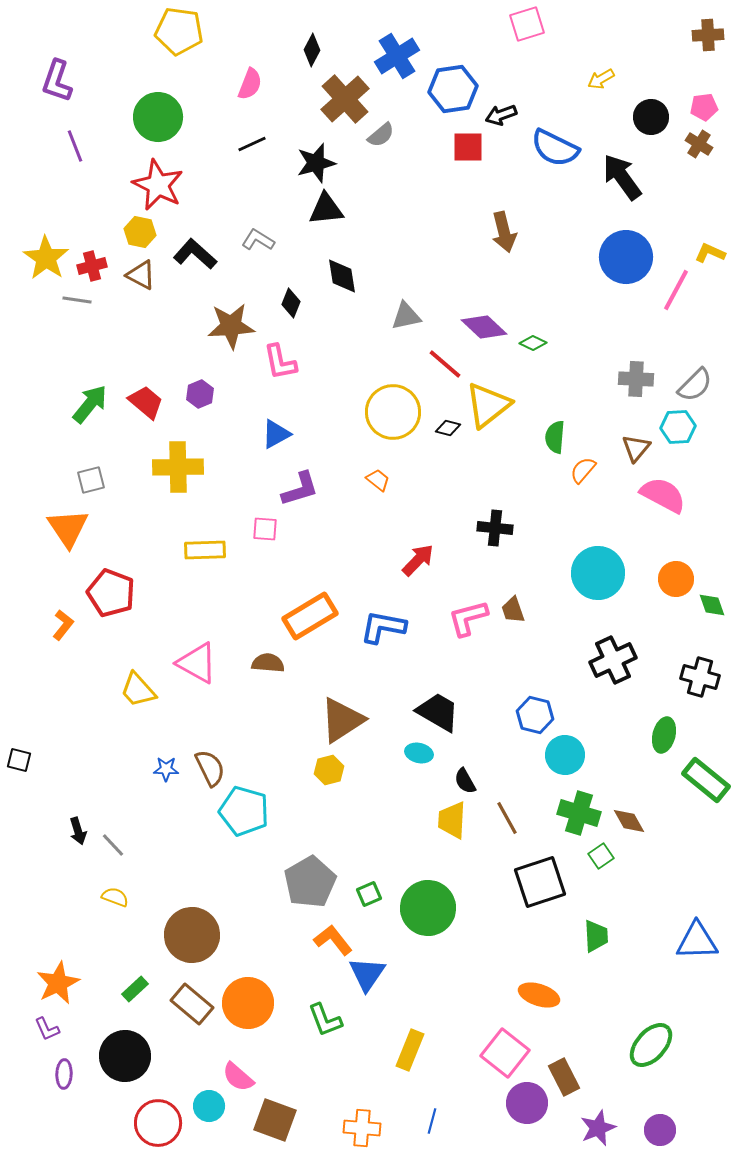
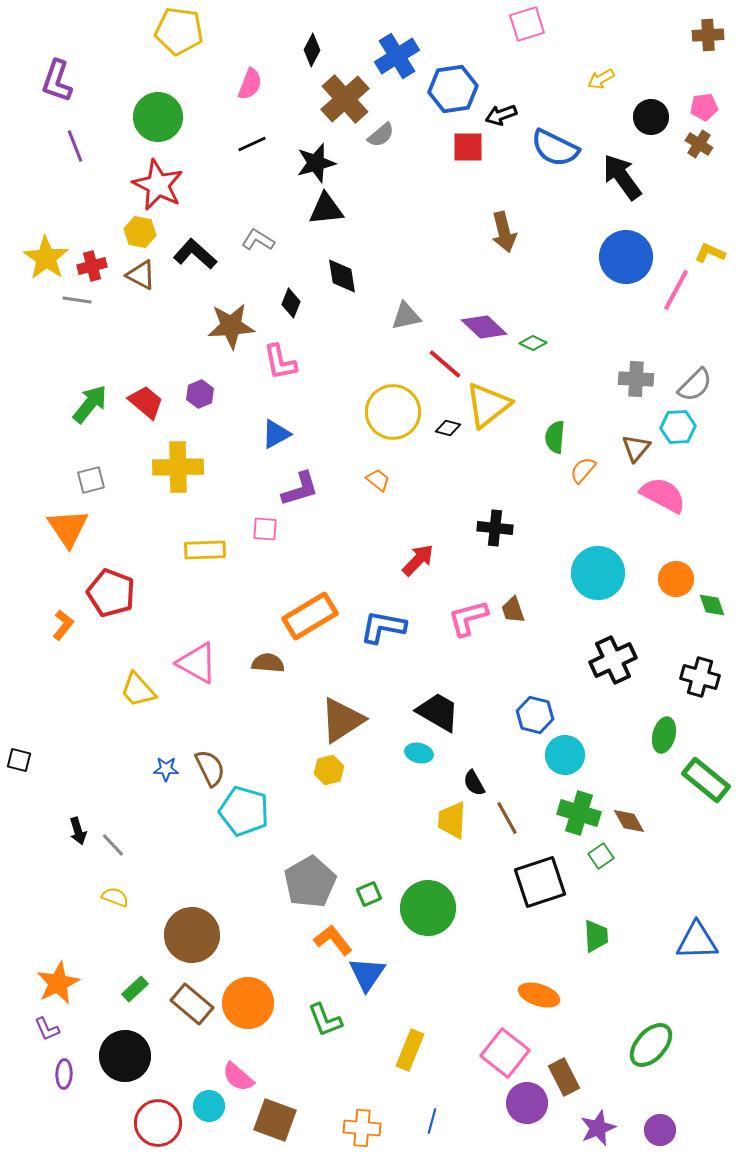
black semicircle at (465, 781): moved 9 px right, 2 px down
